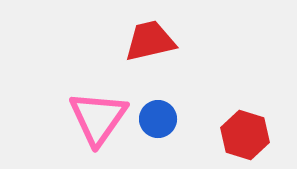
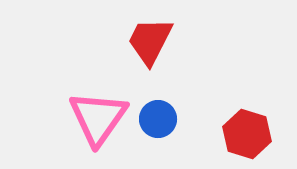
red trapezoid: rotated 50 degrees counterclockwise
red hexagon: moved 2 px right, 1 px up
